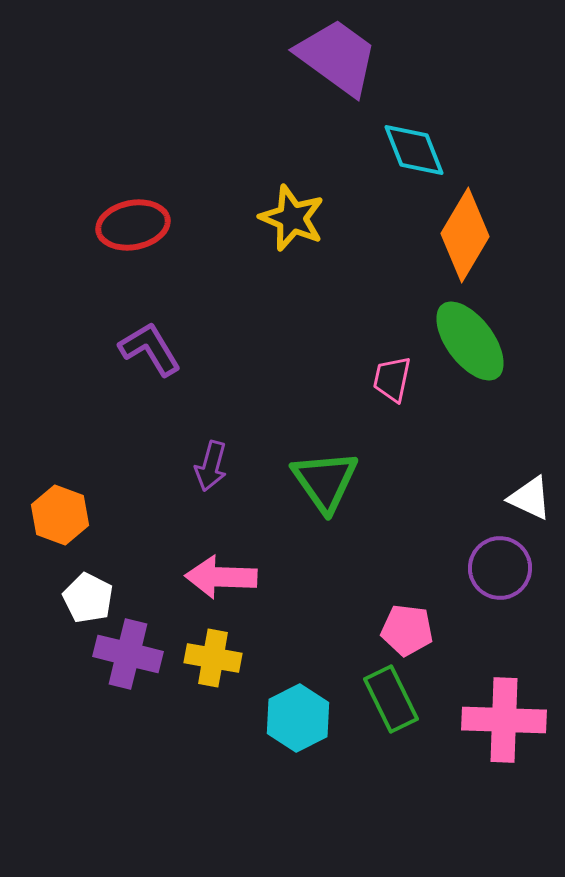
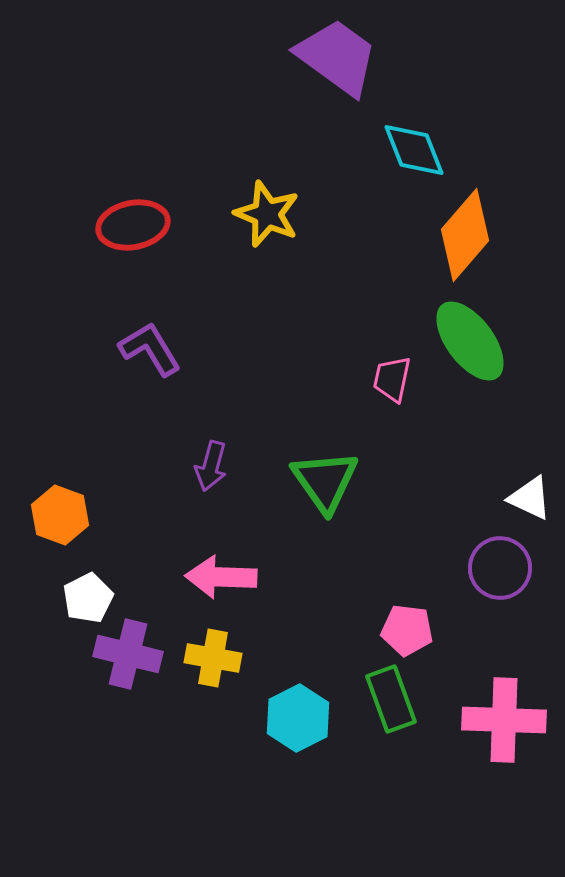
yellow star: moved 25 px left, 4 px up
orange diamond: rotated 10 degrees clockwise
white pentagon: rotated 18 degrees clockwise
green rectangle: rotated 6 degrees clockwise
